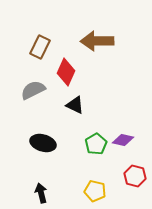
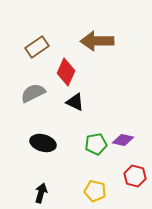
brown rectangle: moved 3 px left; rotated 30 degrees clockwise
gray semicircle: moved 3 px down
black triangle: moved 3 px up
green pentagon: rotated 20 degrees clockwise
black arrow: rotated 30 degrees clockwise
